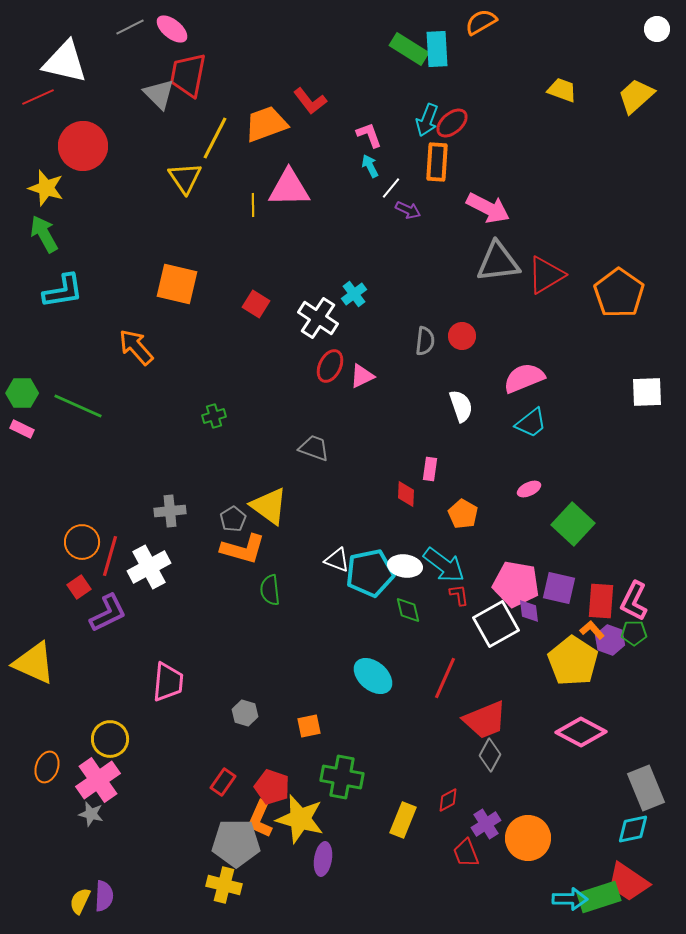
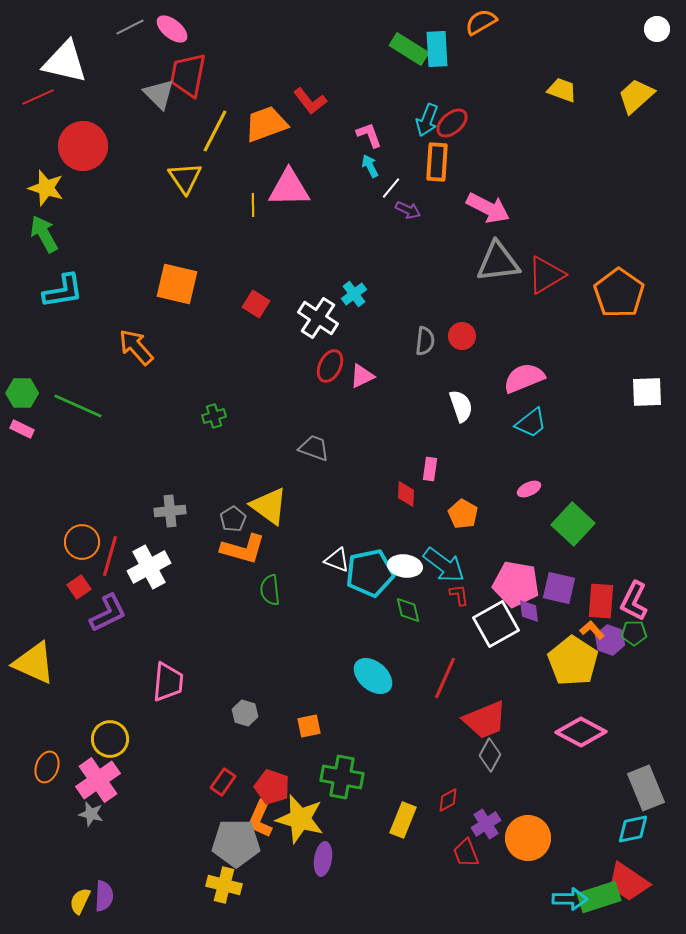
yellow line at (215, 138): moved 7 px up
